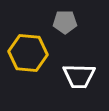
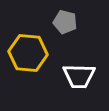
gray pentagon: rotated 15 degrees clockwise
